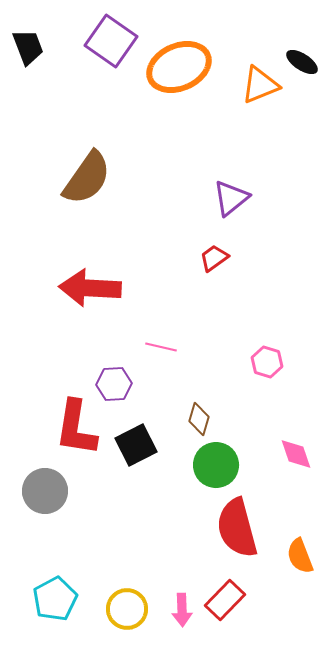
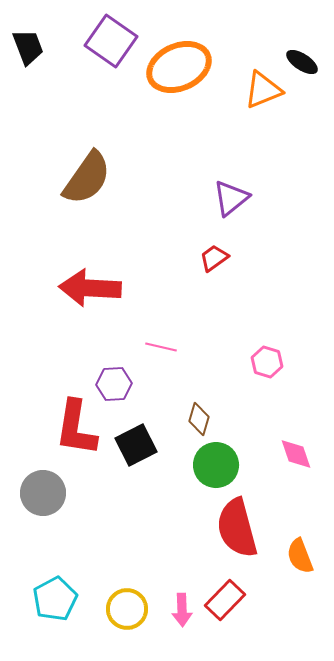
orange triangle: moved 3 px right, 5 px down
gray circle: moved 2 px left, 2 px down
